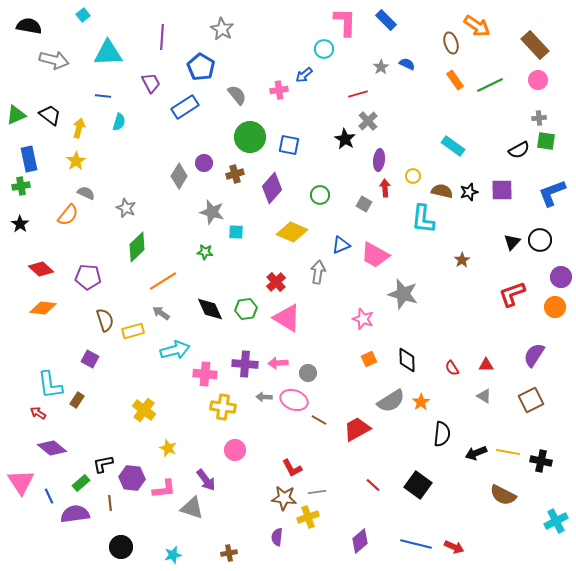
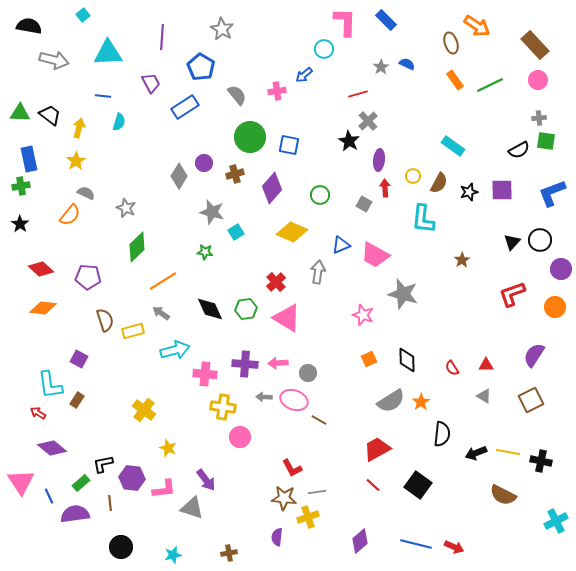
pink cross at (279, 90): moved 2 px left, 1 px down
green triangle at (16, 115): moved 4 px right, 2 px up; rotated 25 degrees clockwise
black star at (345, 139): moved 4 px right, 2 px down
brown semicircle at (442, 191): moved 3 px left, 8 px up; rotated 105 degrees clockwise
orange semicircle at (68, 215): moved 2 px right
cyan square at (236, 232): rotated 35 degrees counterclockwise
purple circle at (561, 277): moved 8 px up
pink star at (363, 319): moved 4 px up
purple square at (90, 359): moved 11 px left
red trapezoid at (357, 429): moved 20 px right, 20 px down
pink circle at (235, 450): moved 5 px right, 13 px up
